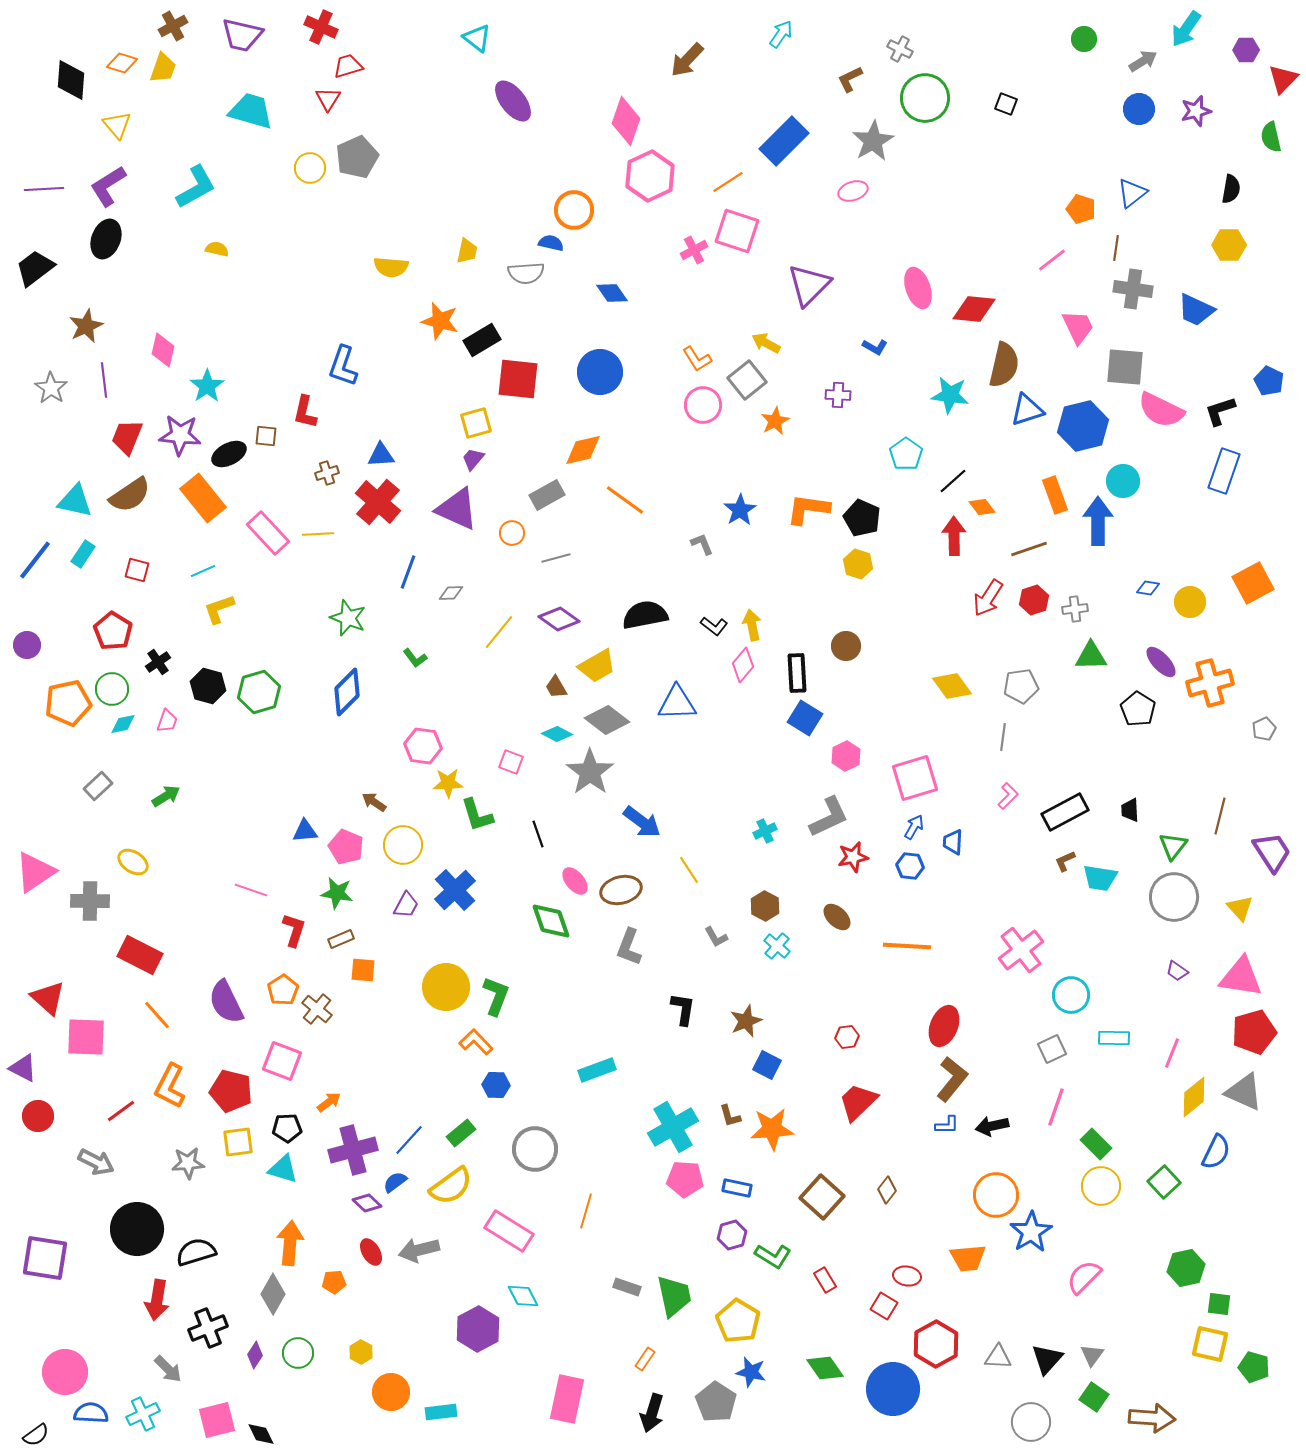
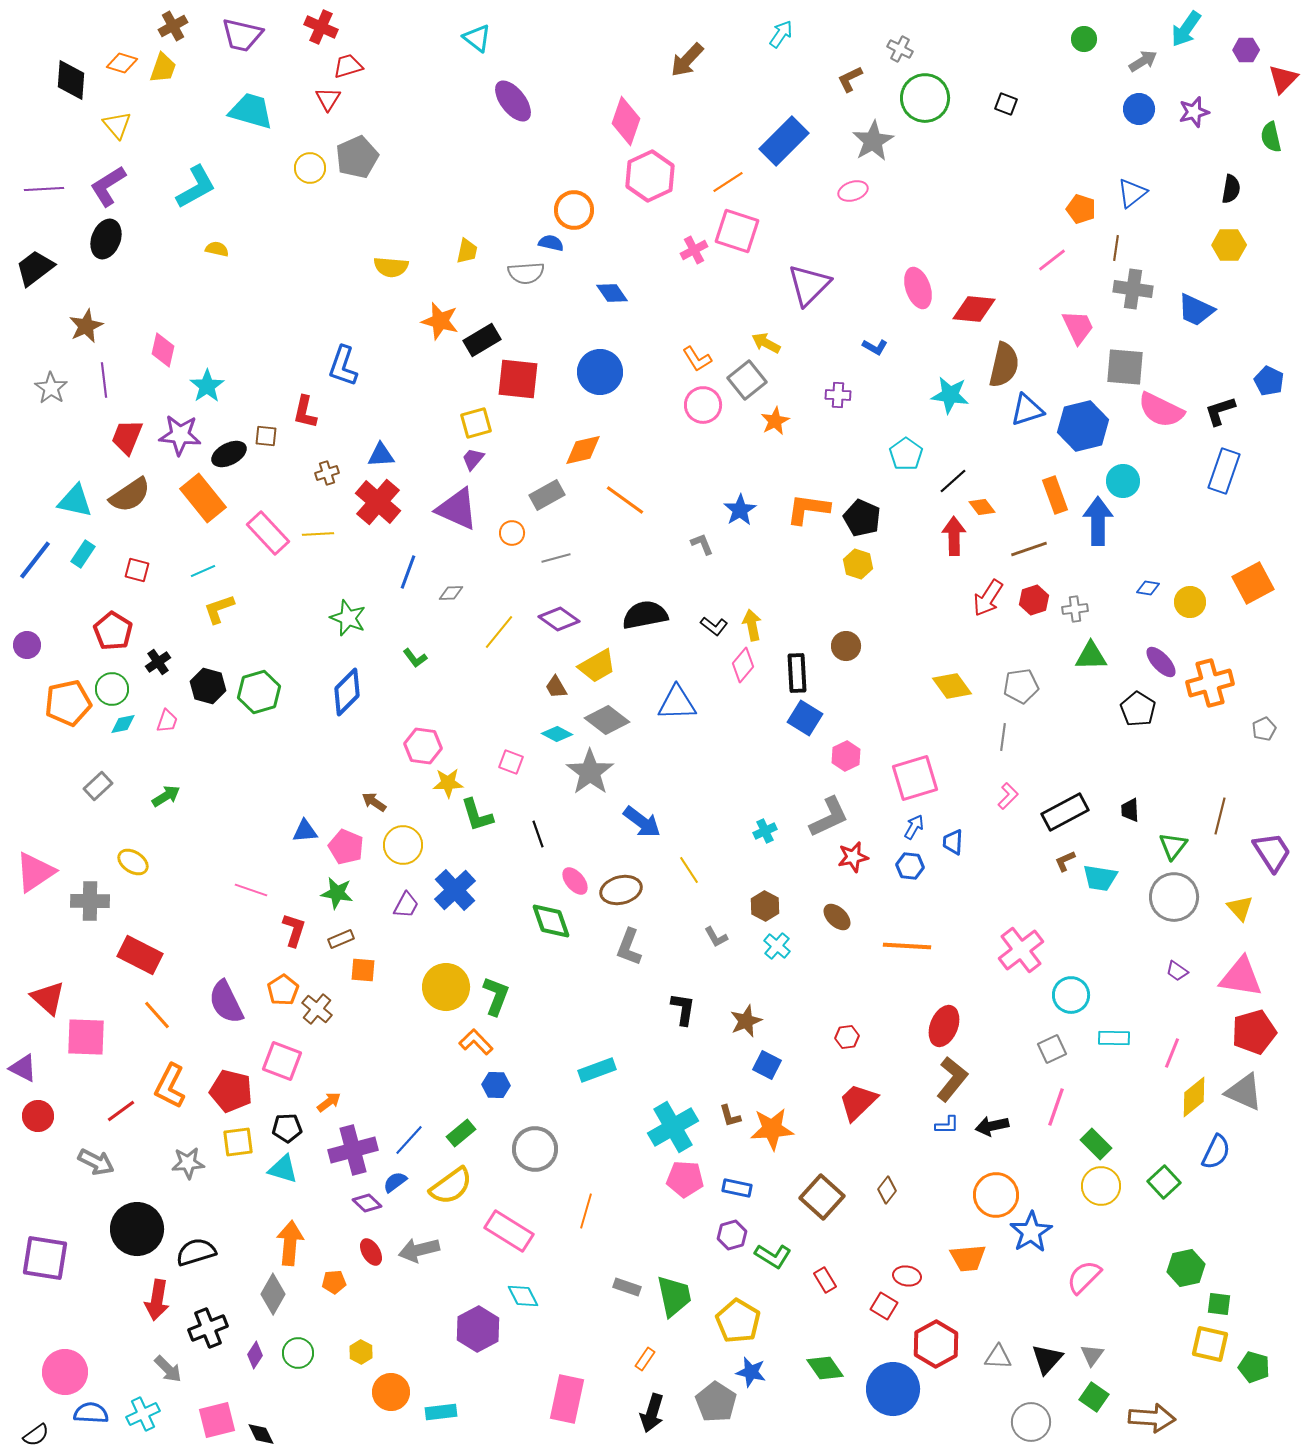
purple star at (1196, 111): moved 2 px left, 1 px down
